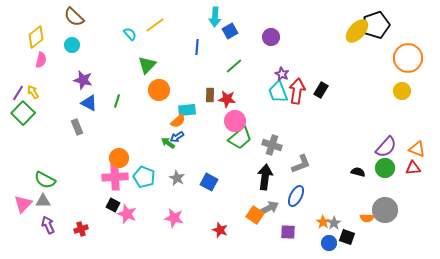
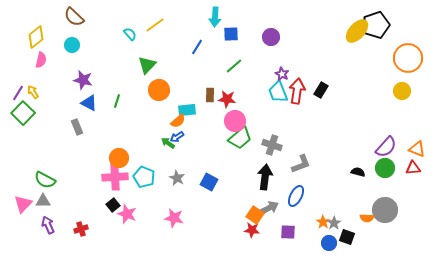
blue square at (230, 31): moved 1 px right, 3 px down; rotated 28 degrees clockwise
blue line at (197, 47): rotated 28 degrees clockwise
black square at (113, 205): rotated 24 degrees clockwise
red star at (220, 230): moved 32 px right; rotated 14 degrees counterclockwise
